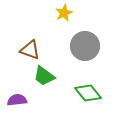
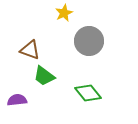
gray circle: moved 4 px right, 5 px up
